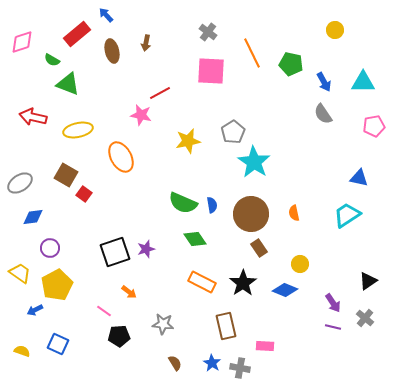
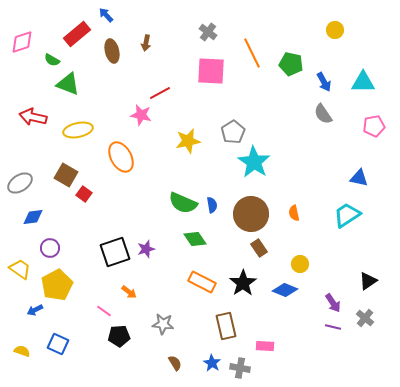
yellow trapezoid at (20, 273): moved 4 px up
